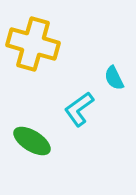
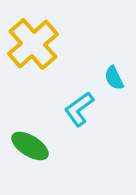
yellow cross: rotated 33 degrees clockwise
green ellipse: moved 2 px left, 5 px down
